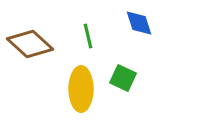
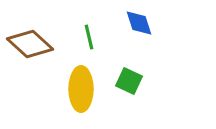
green line: moved 1 px right, 1 px down
green square: moved 6 px right, 3 px down
